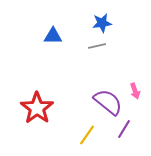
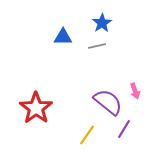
blue star: rotated 24 degrees counterclockwise
blue triangle: moved 10 px right, 1 px down
red star: moved 1 px left
